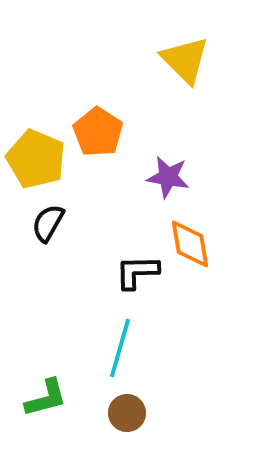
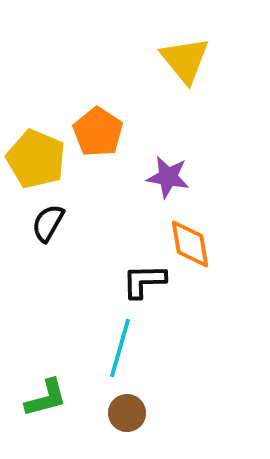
yellow triangle: rotated 6 degrees clockwise
black L-shape: moved 7 px right, 9 px down
